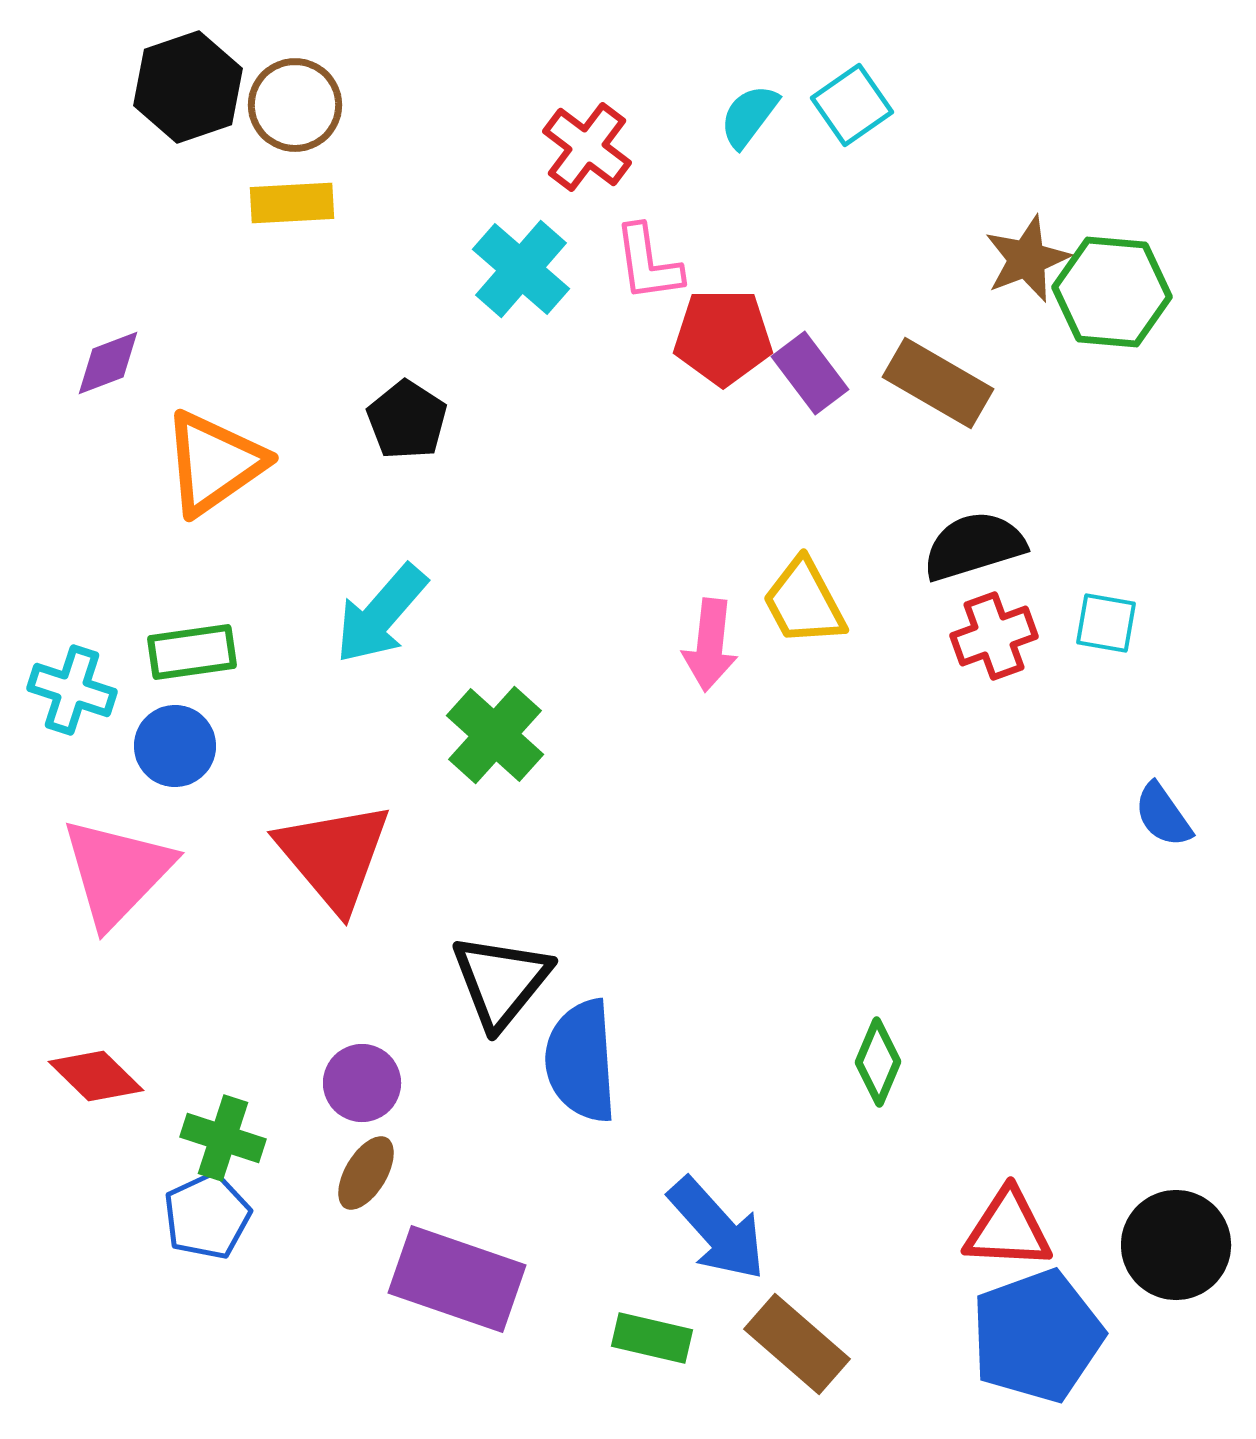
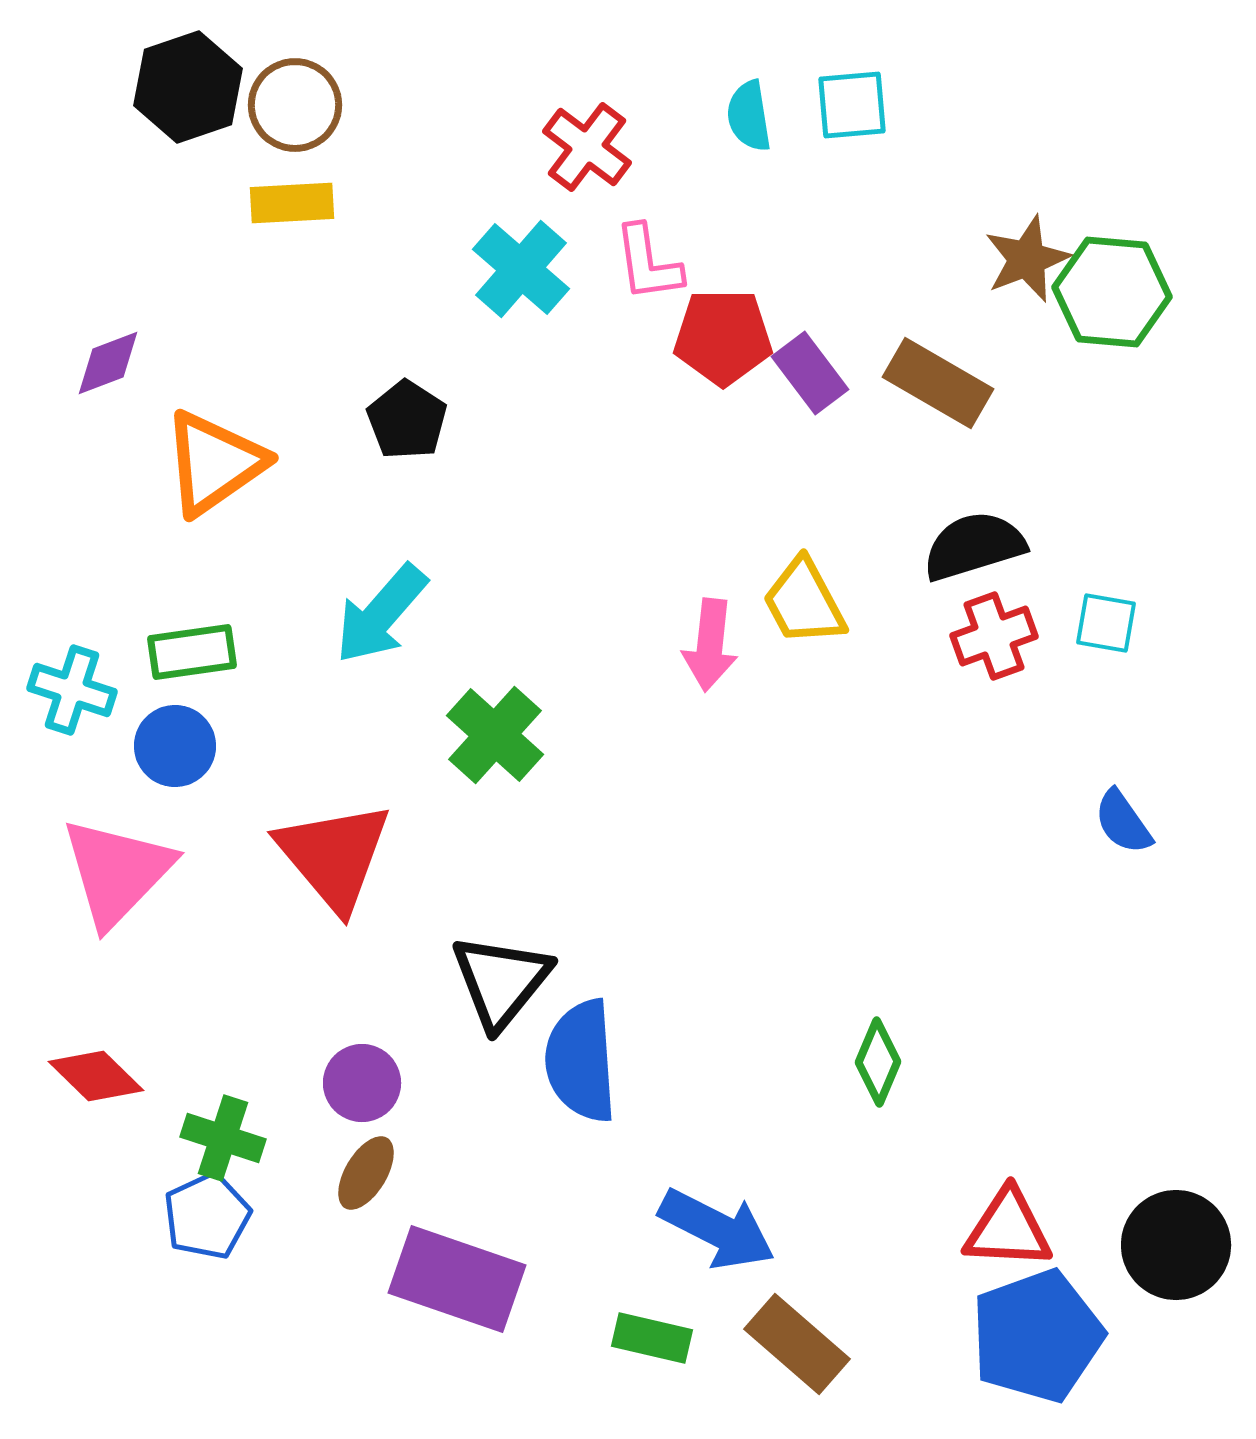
cyan square at (852, 105): rotated 30 degrees clockwise
cyan semicircle at (749, 116): rotated 46 degrees counterclockwise
blue semicircle at (1163, 815): moved 40 px left, 7 px down
blue arrow at (717, 1229): rotated 21 degrees counterclockwise
